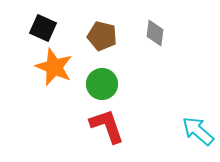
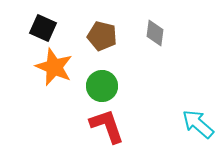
green circle: moved 2 px down
cyan arrow: moved 7 px up
